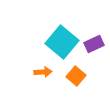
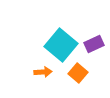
cyan square: moved 1 px left, 3 px down
orange square: moved 2 px right, 3 px up
